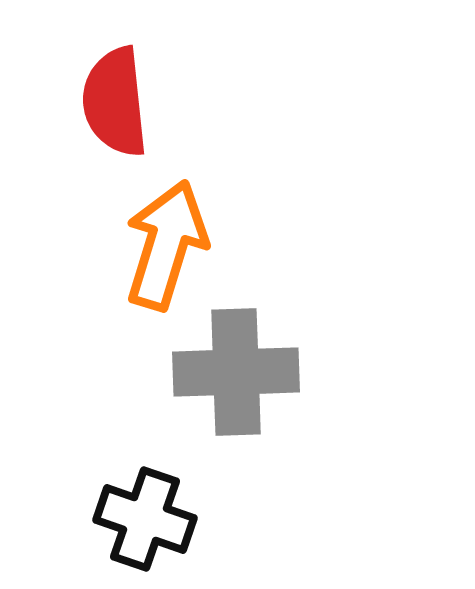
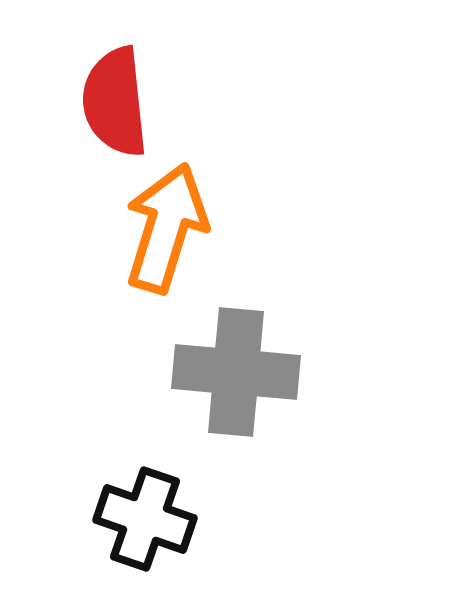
orange arrow: moved 17 px up
gray cross: rotated 7 degrees clockwise
